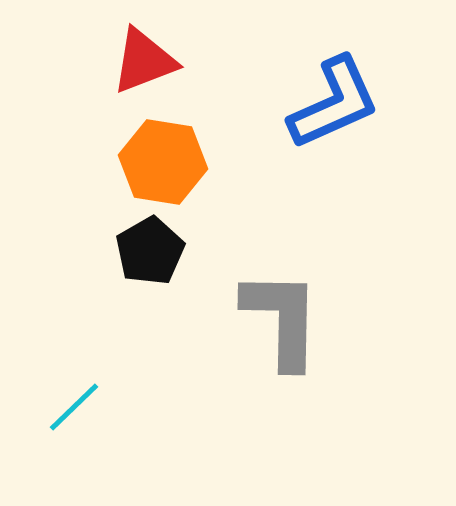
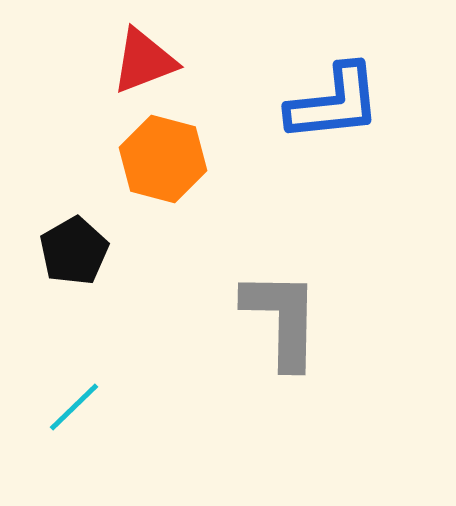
blue L-shape: rotated 18 degrees clockwise
orange hexagon: moved 3 px up; rotated 6 degrees clockwise
black pentagon: moved 76 px left
